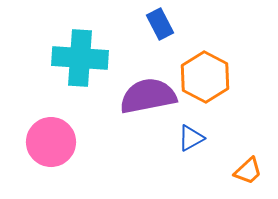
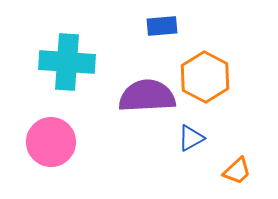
blue rectangle: moved 2 px right, 2 px down; rotated 68 degrees counterclockwise
cyan cross: moved 13 px left, 4 px down
purple semicircle: moved 1 px left; rotated 8 degrees clockwise
orange trapezoid: moved 11 px left
